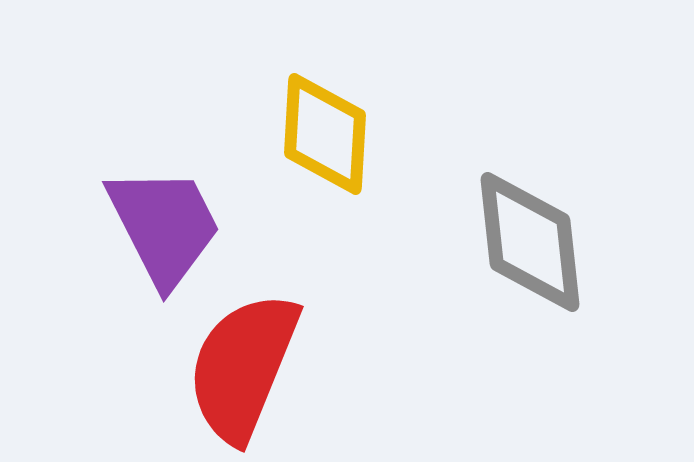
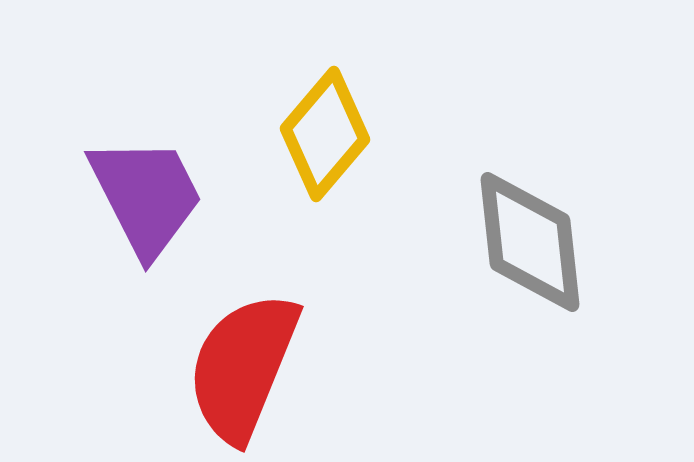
yellow diamond: rotated 37 degrees clockwise
purple trapezoid: moved 18 px left, 30 px up
